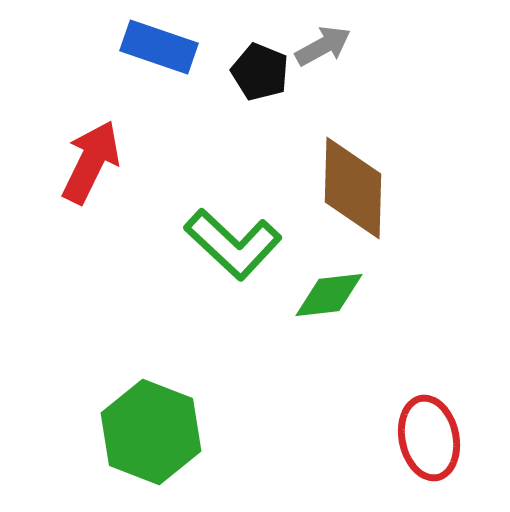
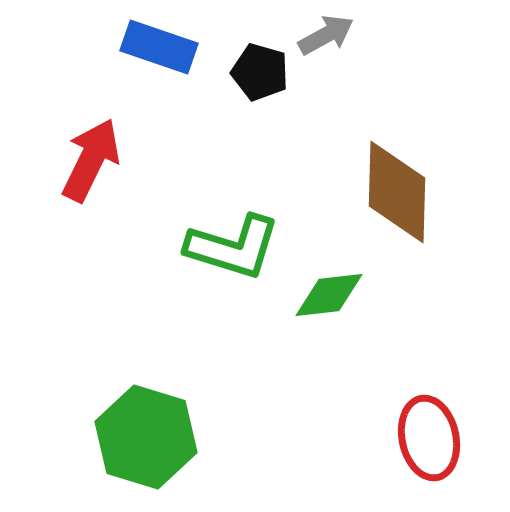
gray arrow: moved 3 px right, 11 px up
black pentagon: rotated 6 degrees counterclockwise
red arrow: moved 2 px up
brown diamond: moved 44 px right, 4 px down
green L-shape: moved 3 px down; rotated 26 degrees counterclockwise
green hexagon: moved 5 px left, 5 px down; rotated 4 degrees counterclockwise
